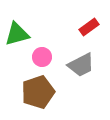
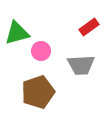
green triangle: moved 1 px up
pink circle: moved 1 px left, 6 px up
gray trapezoid: rotated 24 degrees clockwise
